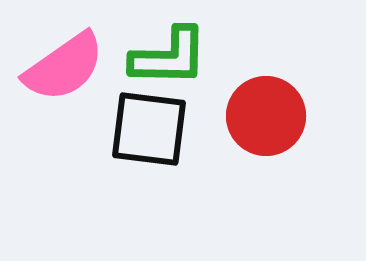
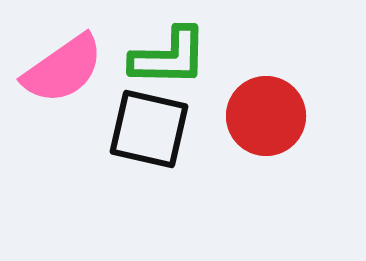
pink semicircle: moved 1 px left, 2 px down
black square: rotated 6 degrees clockwise
